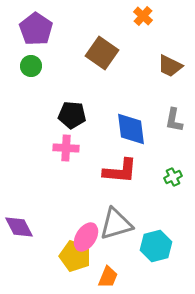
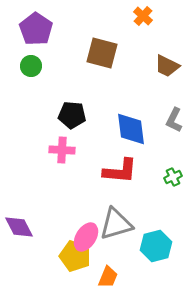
brown square: rotated 20 degrees counterclockwise
brown trapezoid: moved 3 px left
gray L-shape: rotated 15 degrees clockwise
pink cross: moved 4 px left, 2 px down
